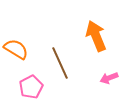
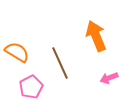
orange semicircle: moved 1 px right, 3 px down
